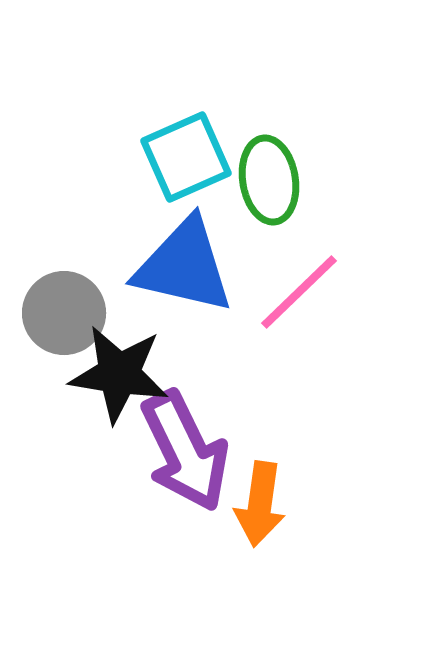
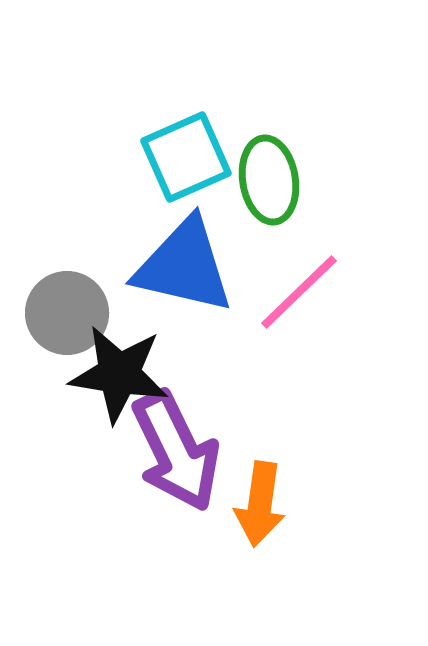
gray circle: moved 3 px right
purple arrow: moved 9 px left
